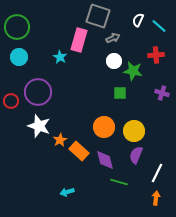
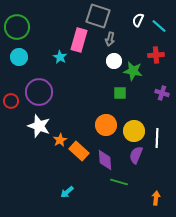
gray arrow: moved 3 px left, 1 px down; rotated 128 degrees clockwise
purple circle: moved 1 px right
orange circle: moved 2 px right, 2 px up
purple diamond: rotated 10 degrees clockwise
white line: moved 35 px up; rotated 24 degrees counterclockwise
cyan arrow: rotated 24 degrees counterclockwise
